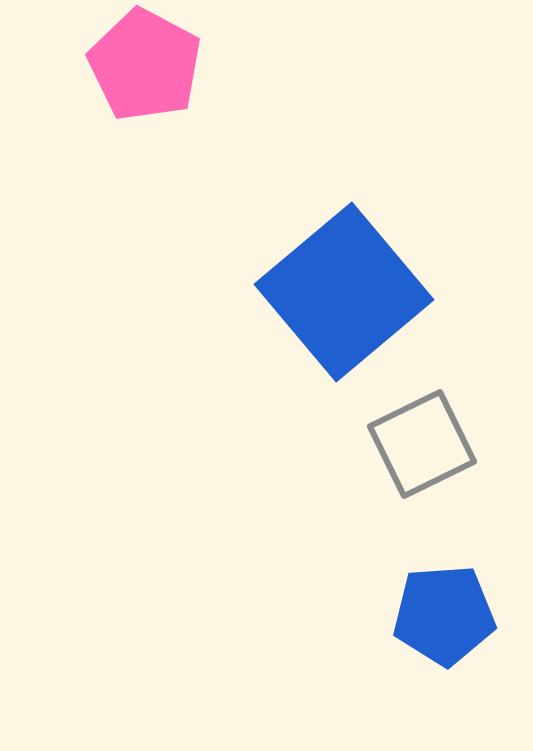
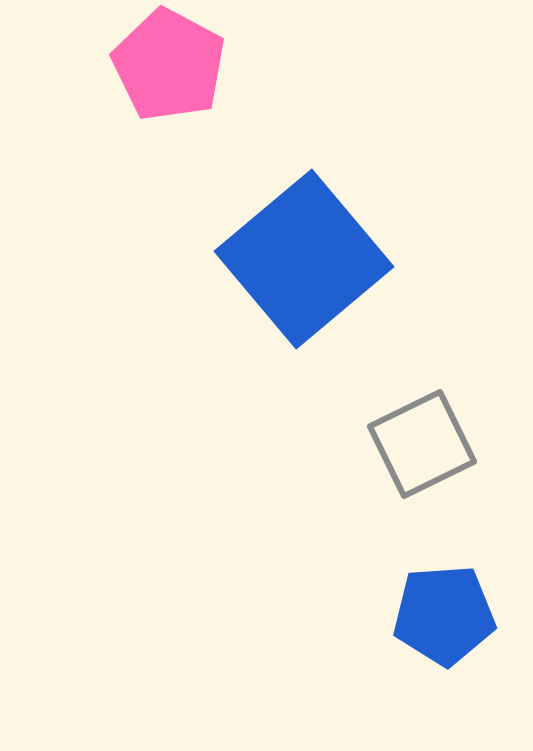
pink pentagon: moved 24 px right
blue square: moved 40 px left, 33 px up
